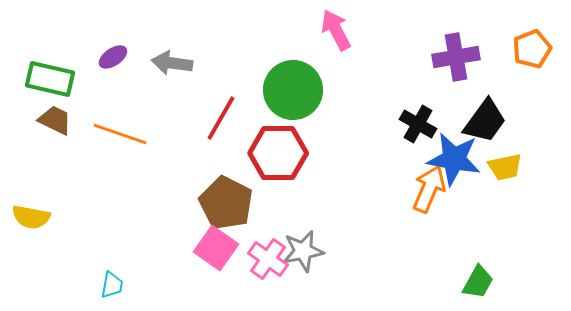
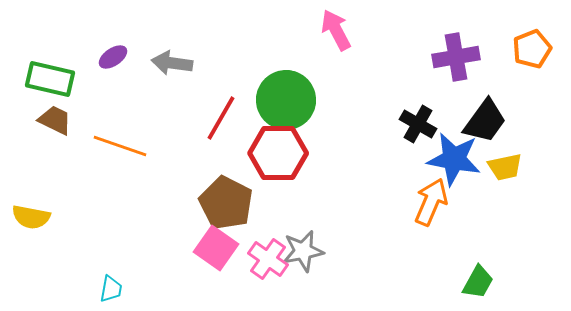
green circle: moved 7 px left, 10 px down
orange line: moved 12 px down
orange arrow: moved 2 px right, 13 px down
cyan trapezoid: moved 1 px left, 4 px down
